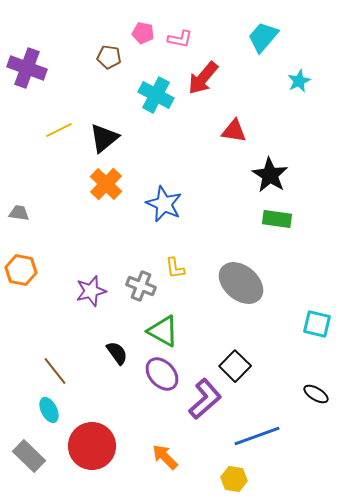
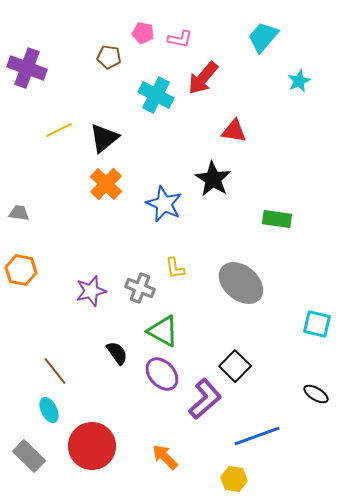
black star: moved 57 px left, 4 px down
gray cross: moved 1 px left, 2 px down
